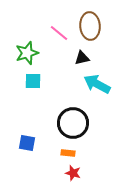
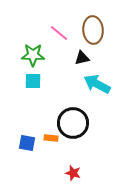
brown ellipse: moved 3 px right, 4 px down
green star: moved 6 px right, 2 px down; rotated 20 degrees clockwise
orange rectangle: moved 17 px left, 15 px up
